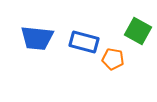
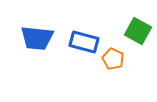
orange pentagon: rotated 15 degrees clockwise
